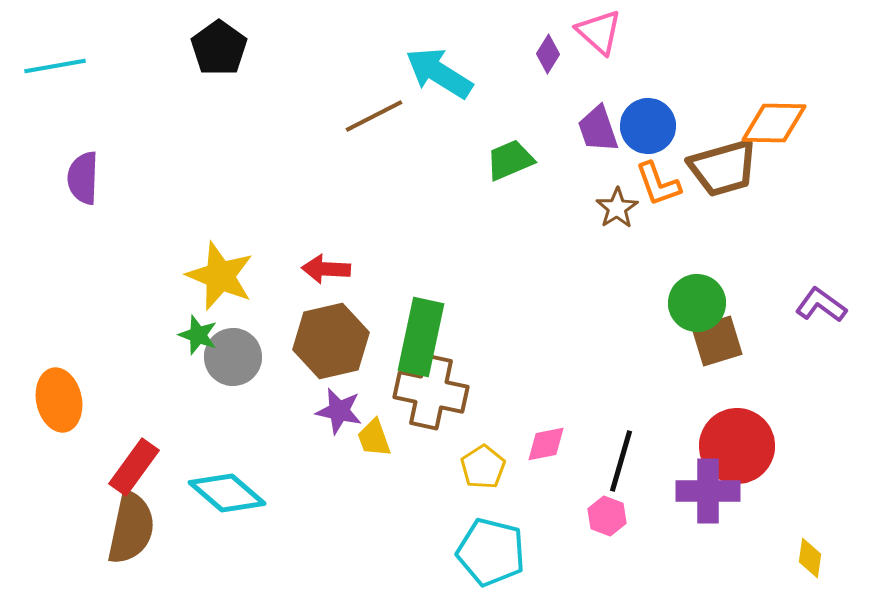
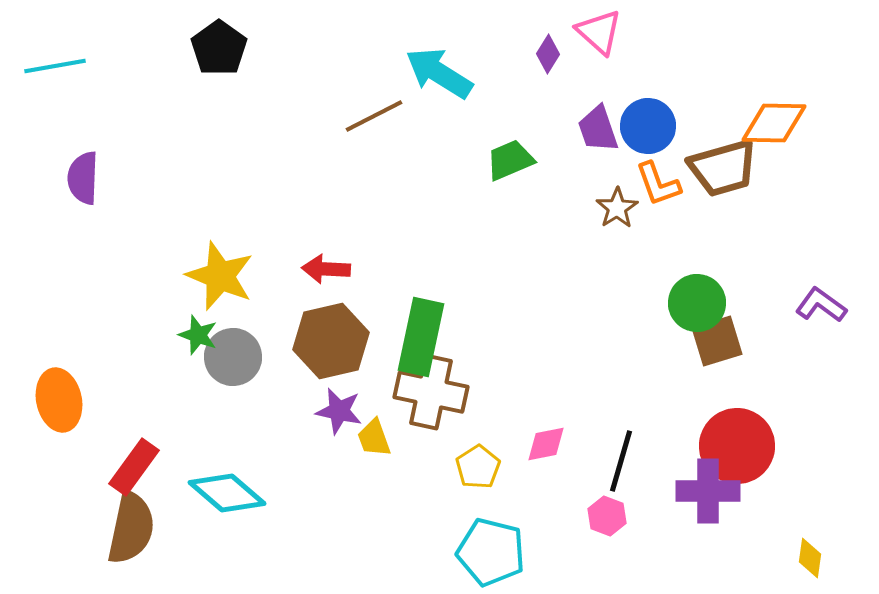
yellow pentagon: moved 5 px left
